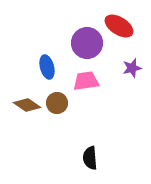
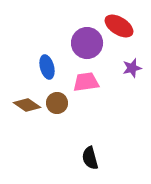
pink trapezoid: moved 1 px down
black semicircle: rotated 10 degrees counterclockwise
